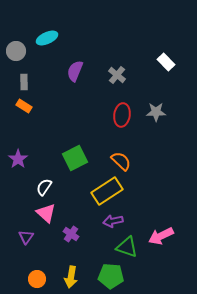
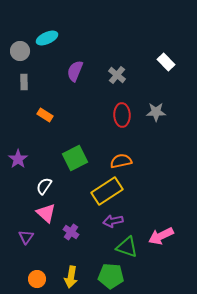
gray circle: moved 4 px right
orange rectangle: moved 21 px right, 9 px down
red ellipse: rotated 10 degrees counterclockwise
orange semicircle: rotated 55 degrees counterclockwise
white semicircle: moved 1 px up
purple cross: moved 2 px up
